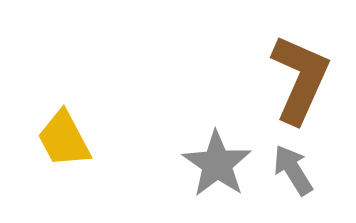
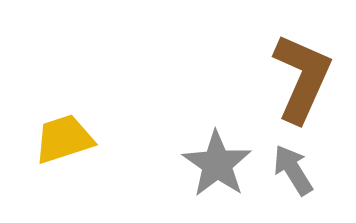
brown L-shape: moved 2 px right, 1 px up
yellow trapezoid: rotated 100 degrees clockwise
